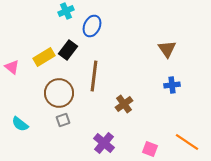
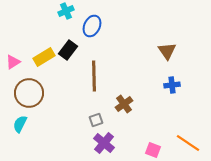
brown triangle: moved 2 px down
pink triangle: moved 1 px right, 5 px up; rotated 49 degrees clockwise
brown line: rotated 8 degrees counterclockwise
brown circle: moved 30 px left
gray square: moved 33 px right
cyan semicircle: rotated 78 degrees clockwise
orange line: moved 1 px right, 1 px down
pink square: moved 3 px right, 1 px down
